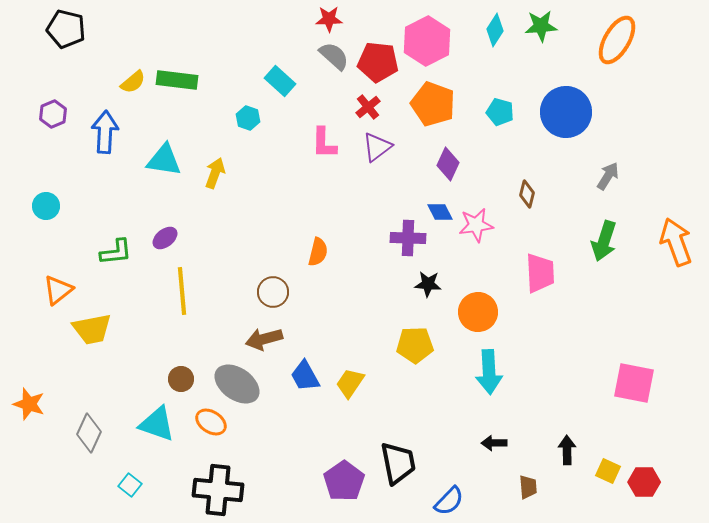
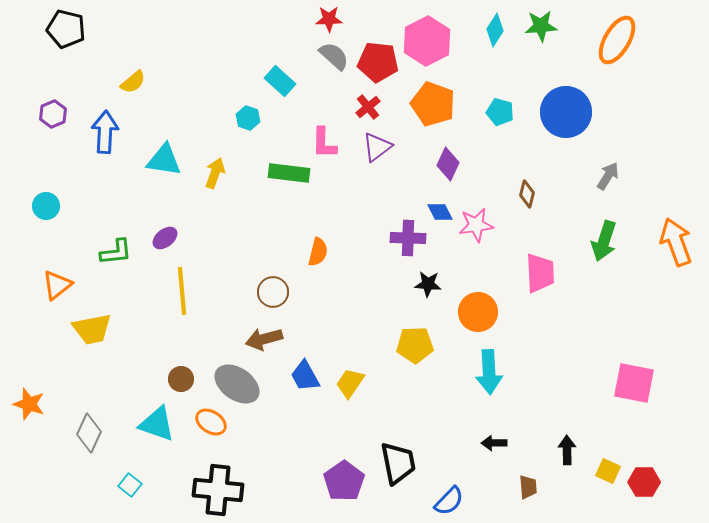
green rectangle at (177, 80): moved 112 px right, 93 px down
orange triangle at (58, 290): moved 1 px left, 5 px up
